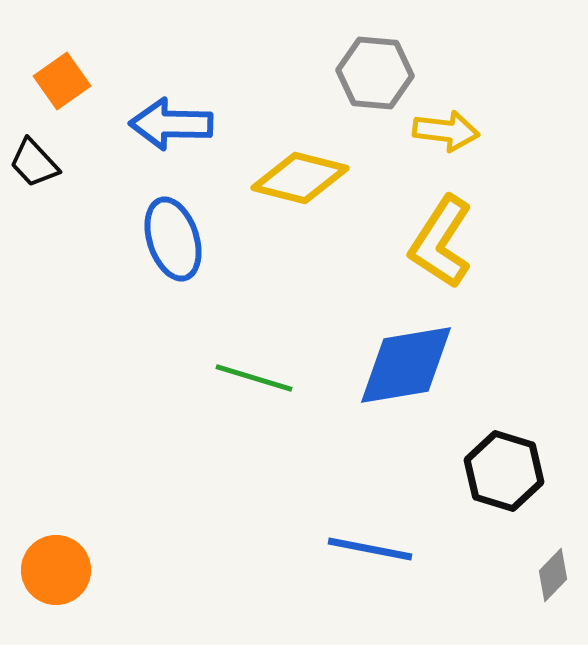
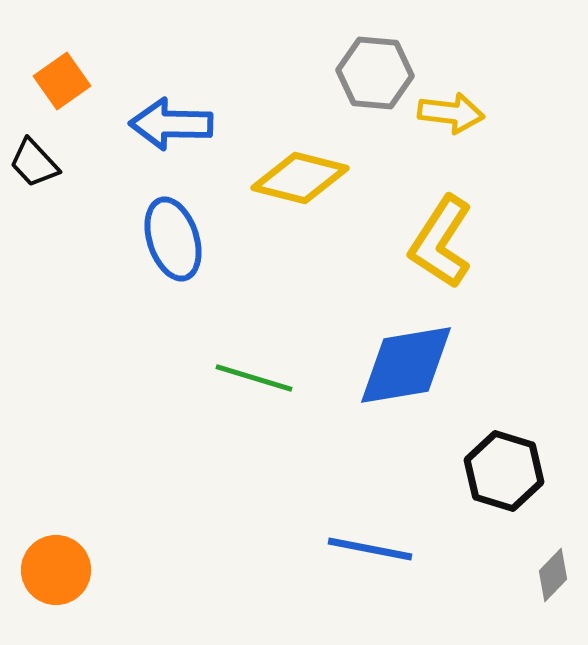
yellow arrow: moved 5 px right, 18 px up
